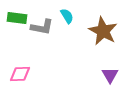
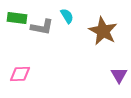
purple triangle: moved 9 px right
